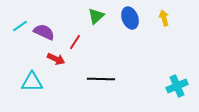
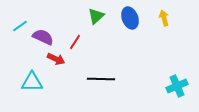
purple semicircle: moved 1 px left, 5 px down
